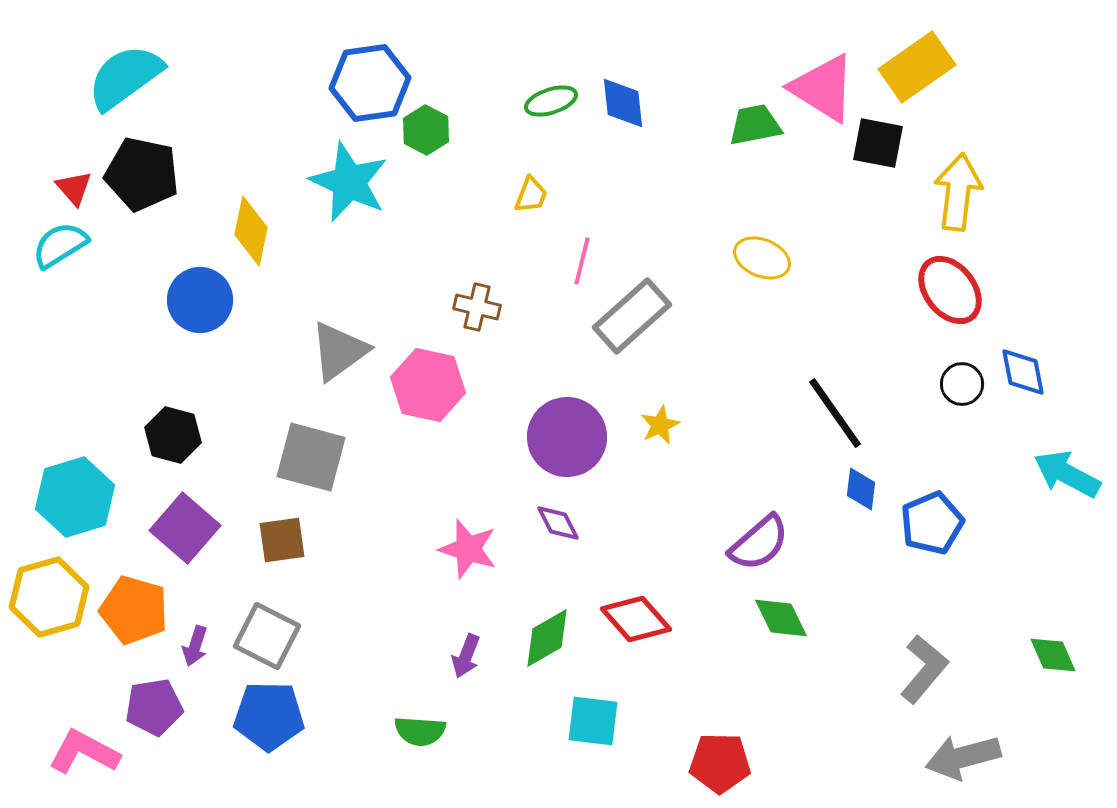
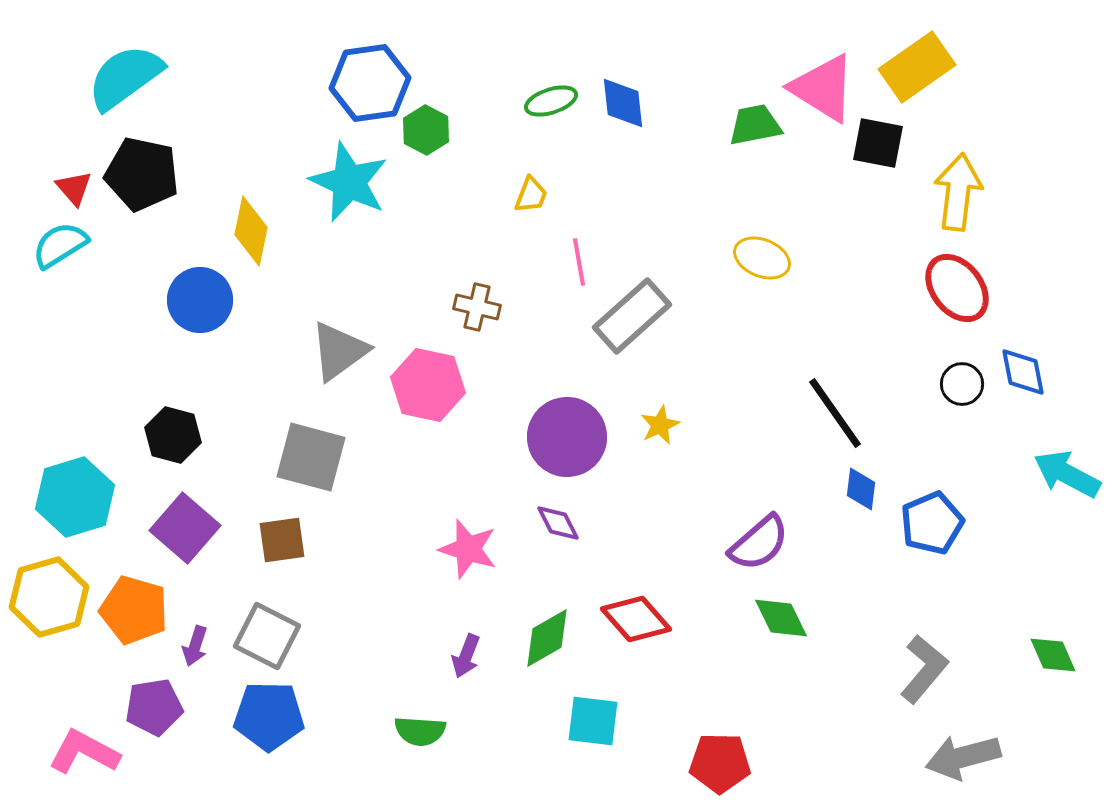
pink line at (582, 261): moved 3 px left, 1 px down; rotated 24 degrees counterclockwise
red ellipse at (950, 290): moved 7 px right, 2 px up
